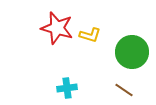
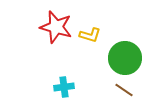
red star: moved 1 px left, 1 px up
green circle: moved 7 px left, 6 px down
cyan cross: moved 3 px left, 1 px up
